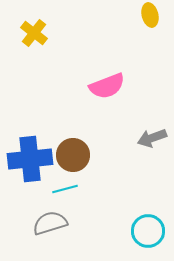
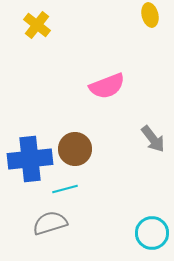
yellow cross: moved 3 px right, 8 px up
gray arrow: moved 1 px right, 1 px down; rotated 108 degrees counterclockwise
brown circle: moved 2 px right, 6 px up
cyan circle: moved 4 px right, 2 px down
